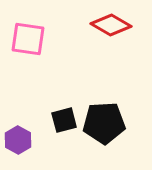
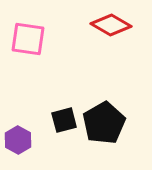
black pentagon: rotated 27 degrees counterclockwise
